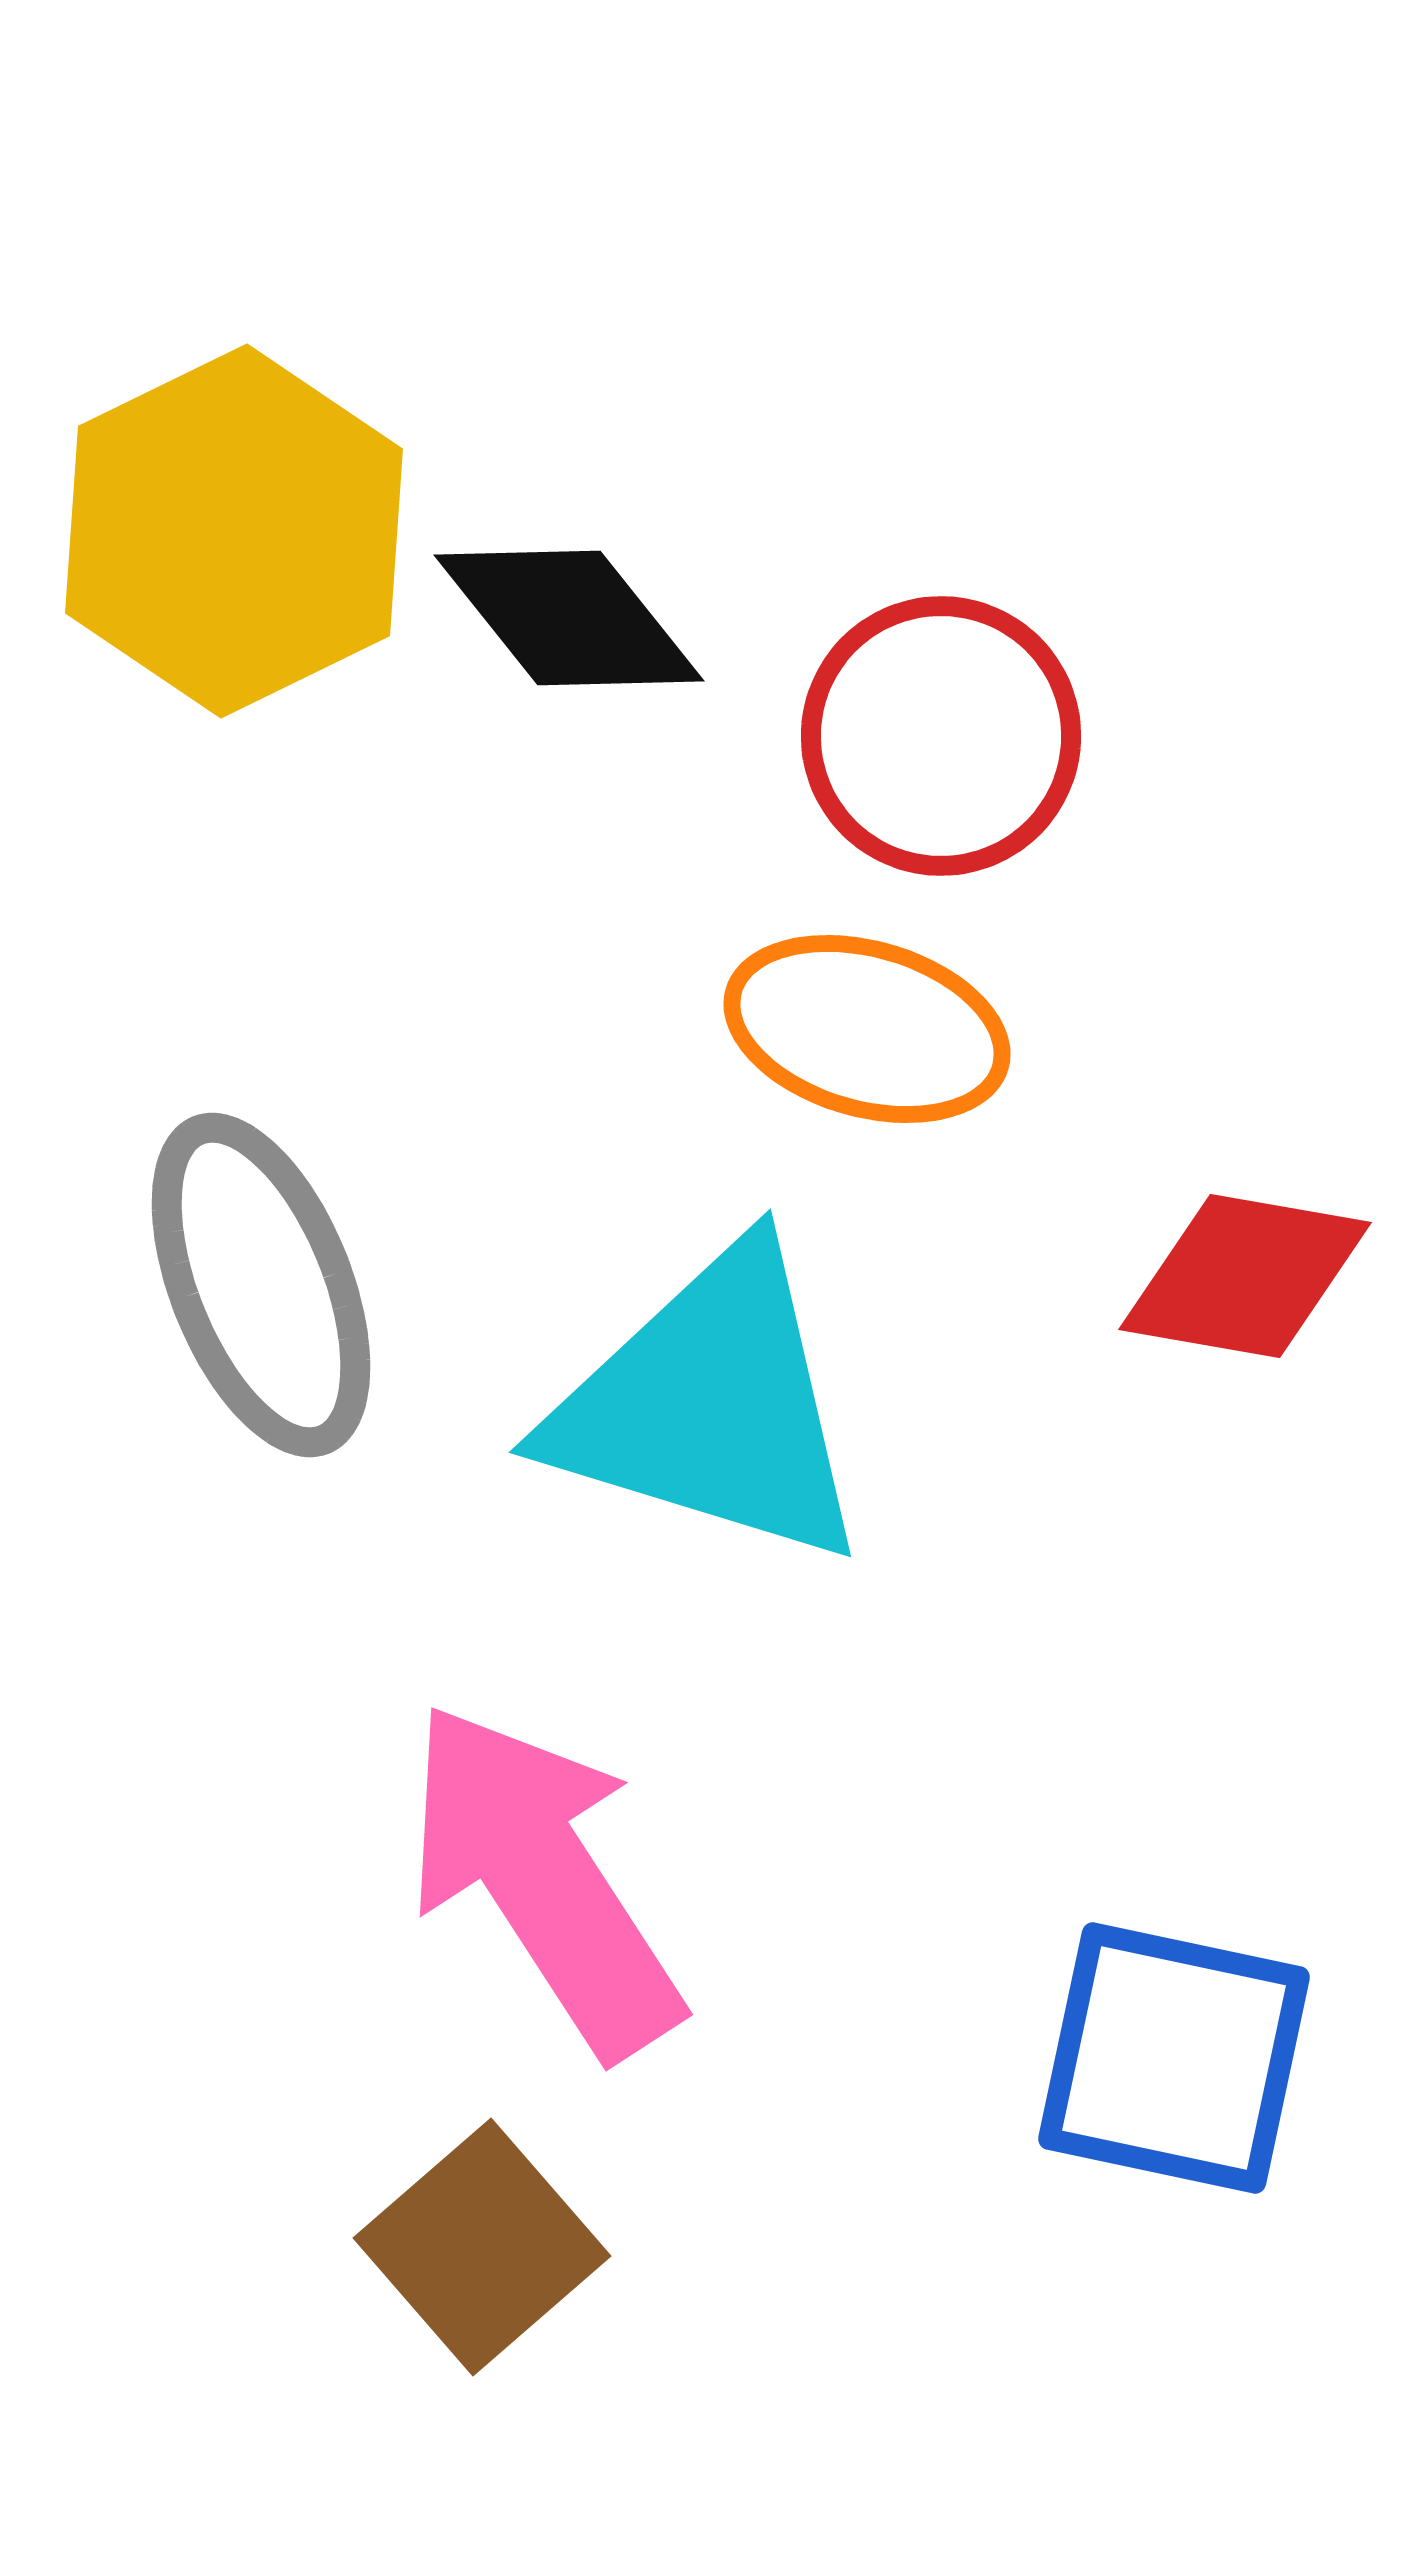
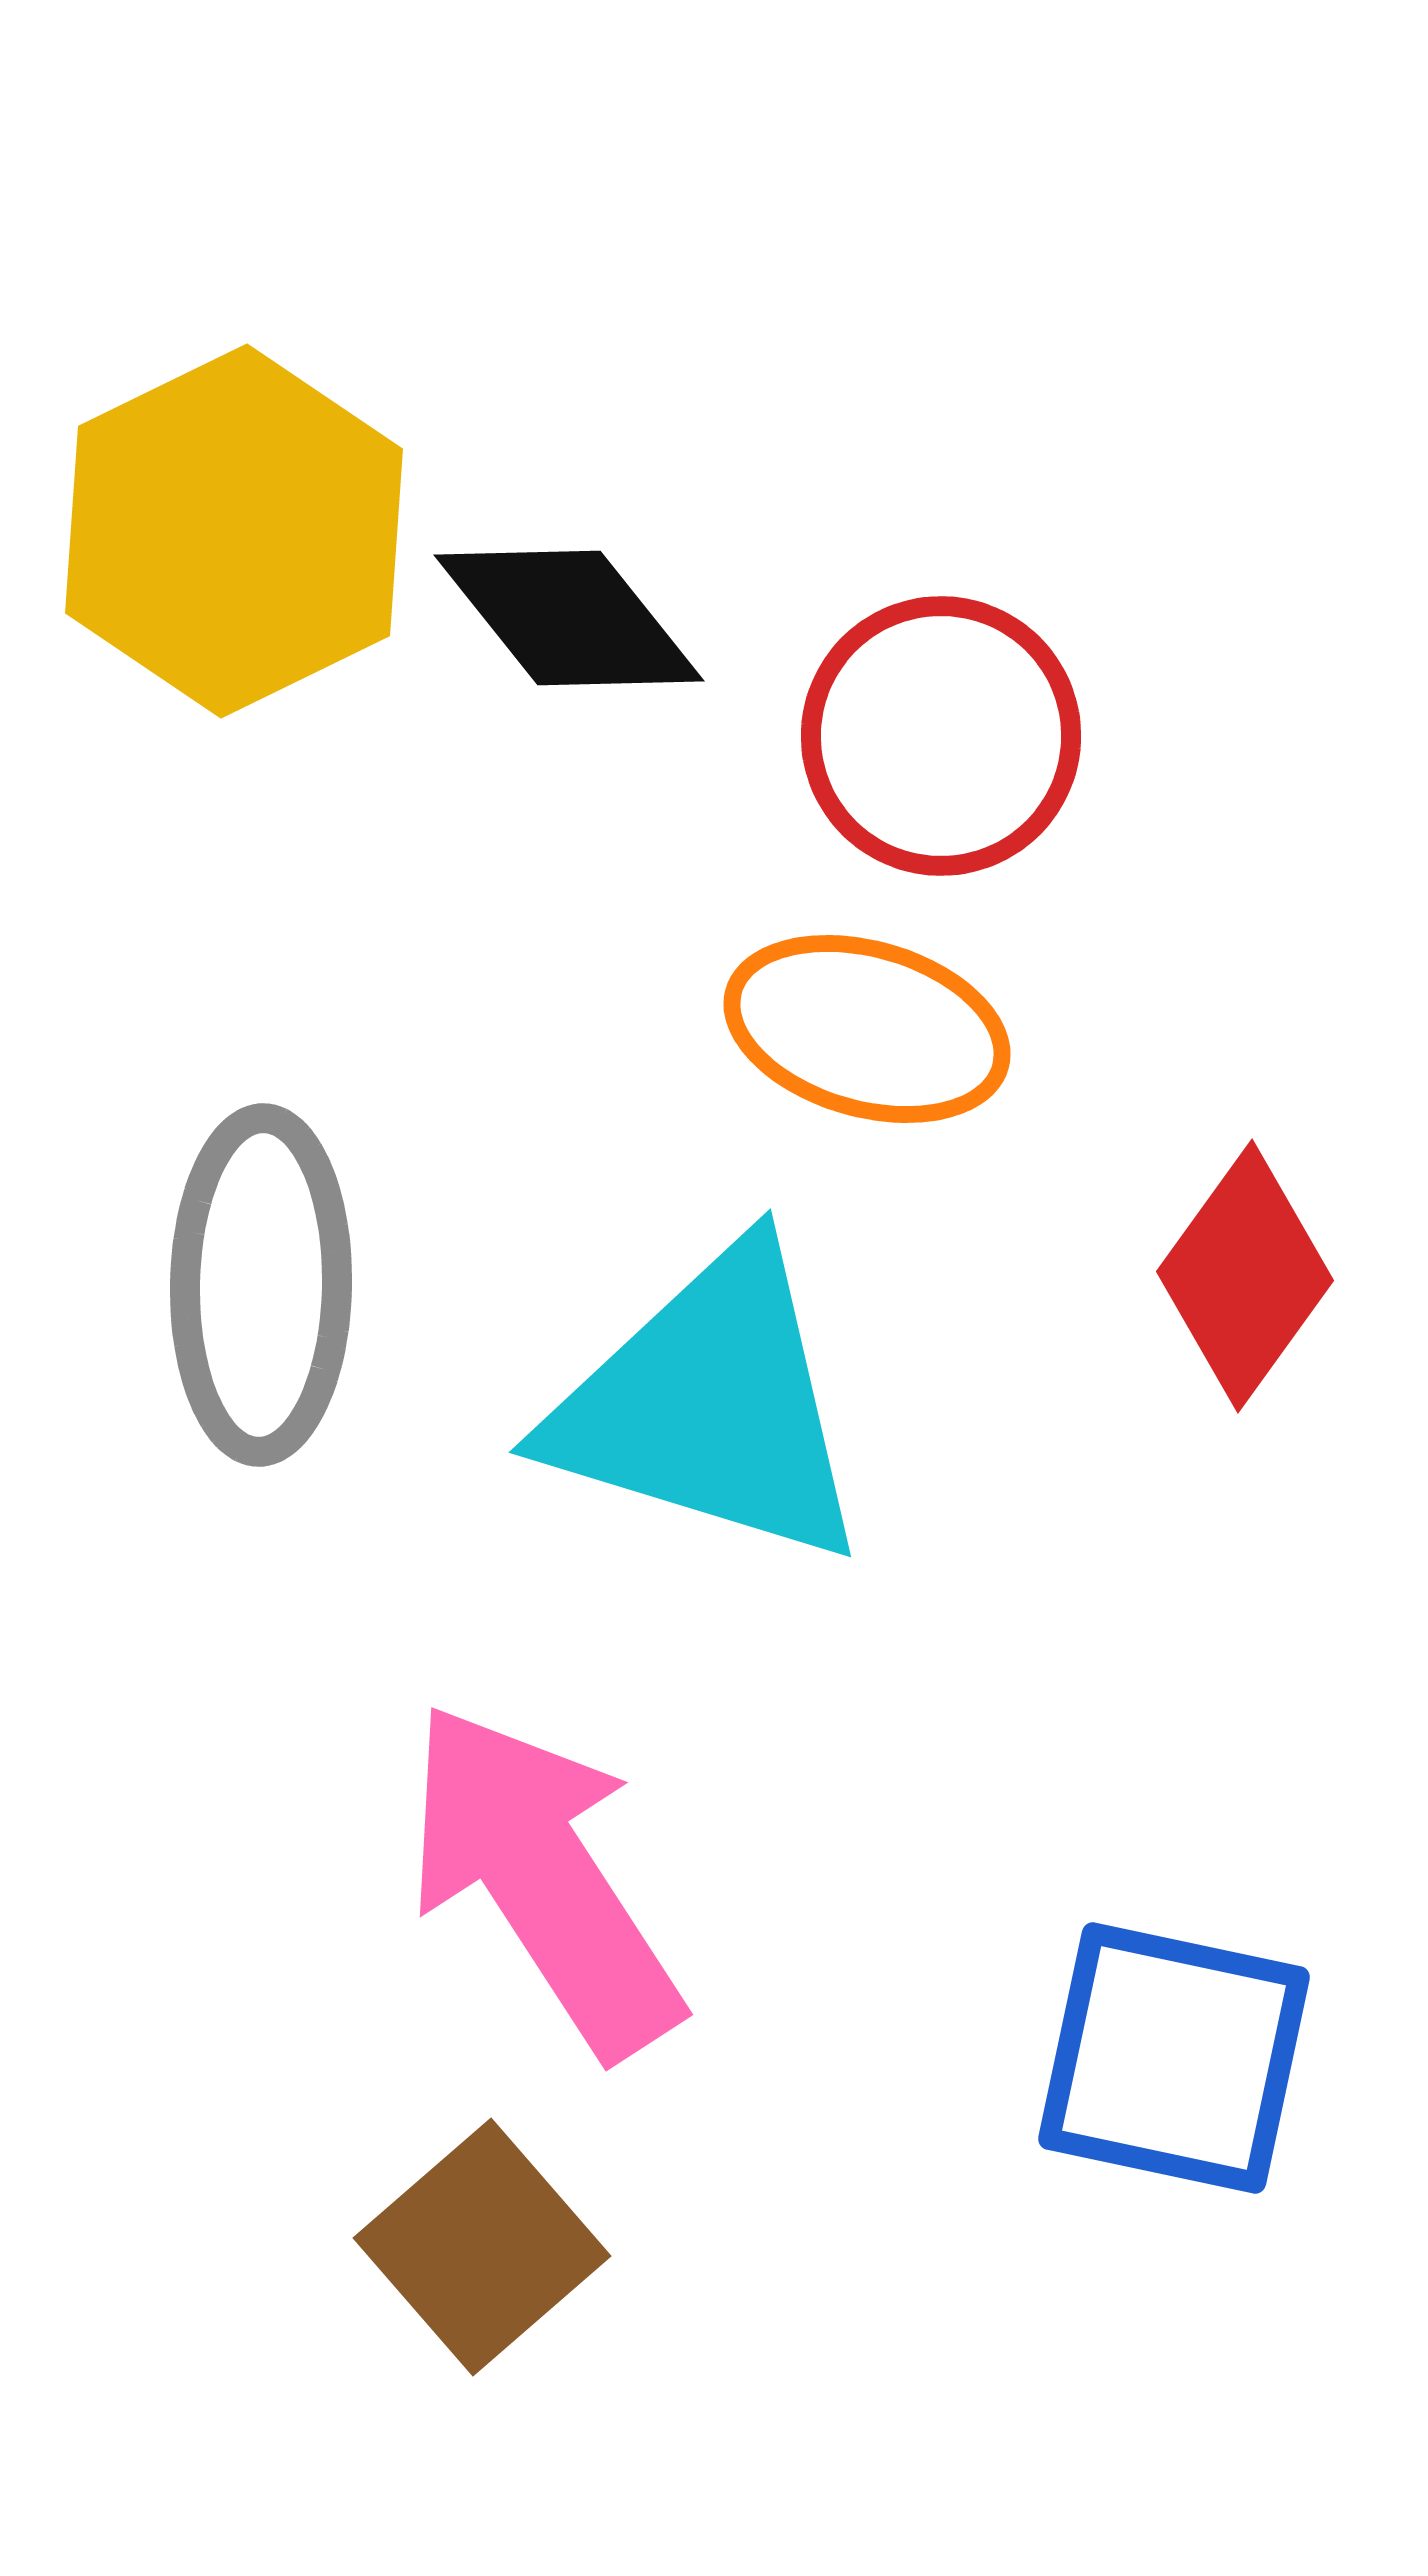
red diamond: rotated 64 degrees counterclockwise
gray ellipse: rotated 23 degrees clockwise
